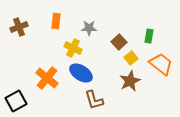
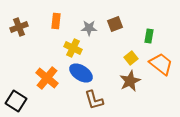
brown square: moved 4 px left, 18 px up; rotated 21 degrees clockwise
black square: rotated 30 degrees counterclockwise
